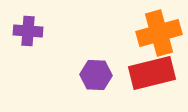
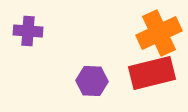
orange cross: rotated 9 degrees counterclockwise
purple hexagon: moved 4 px left, 6 px down
